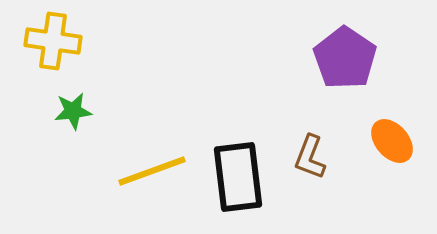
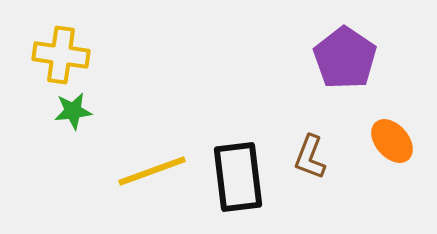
yellow cross: moved 8 px right, 14 px down
